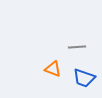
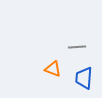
blue trapezoid: rotated 75 degrees clockwise
